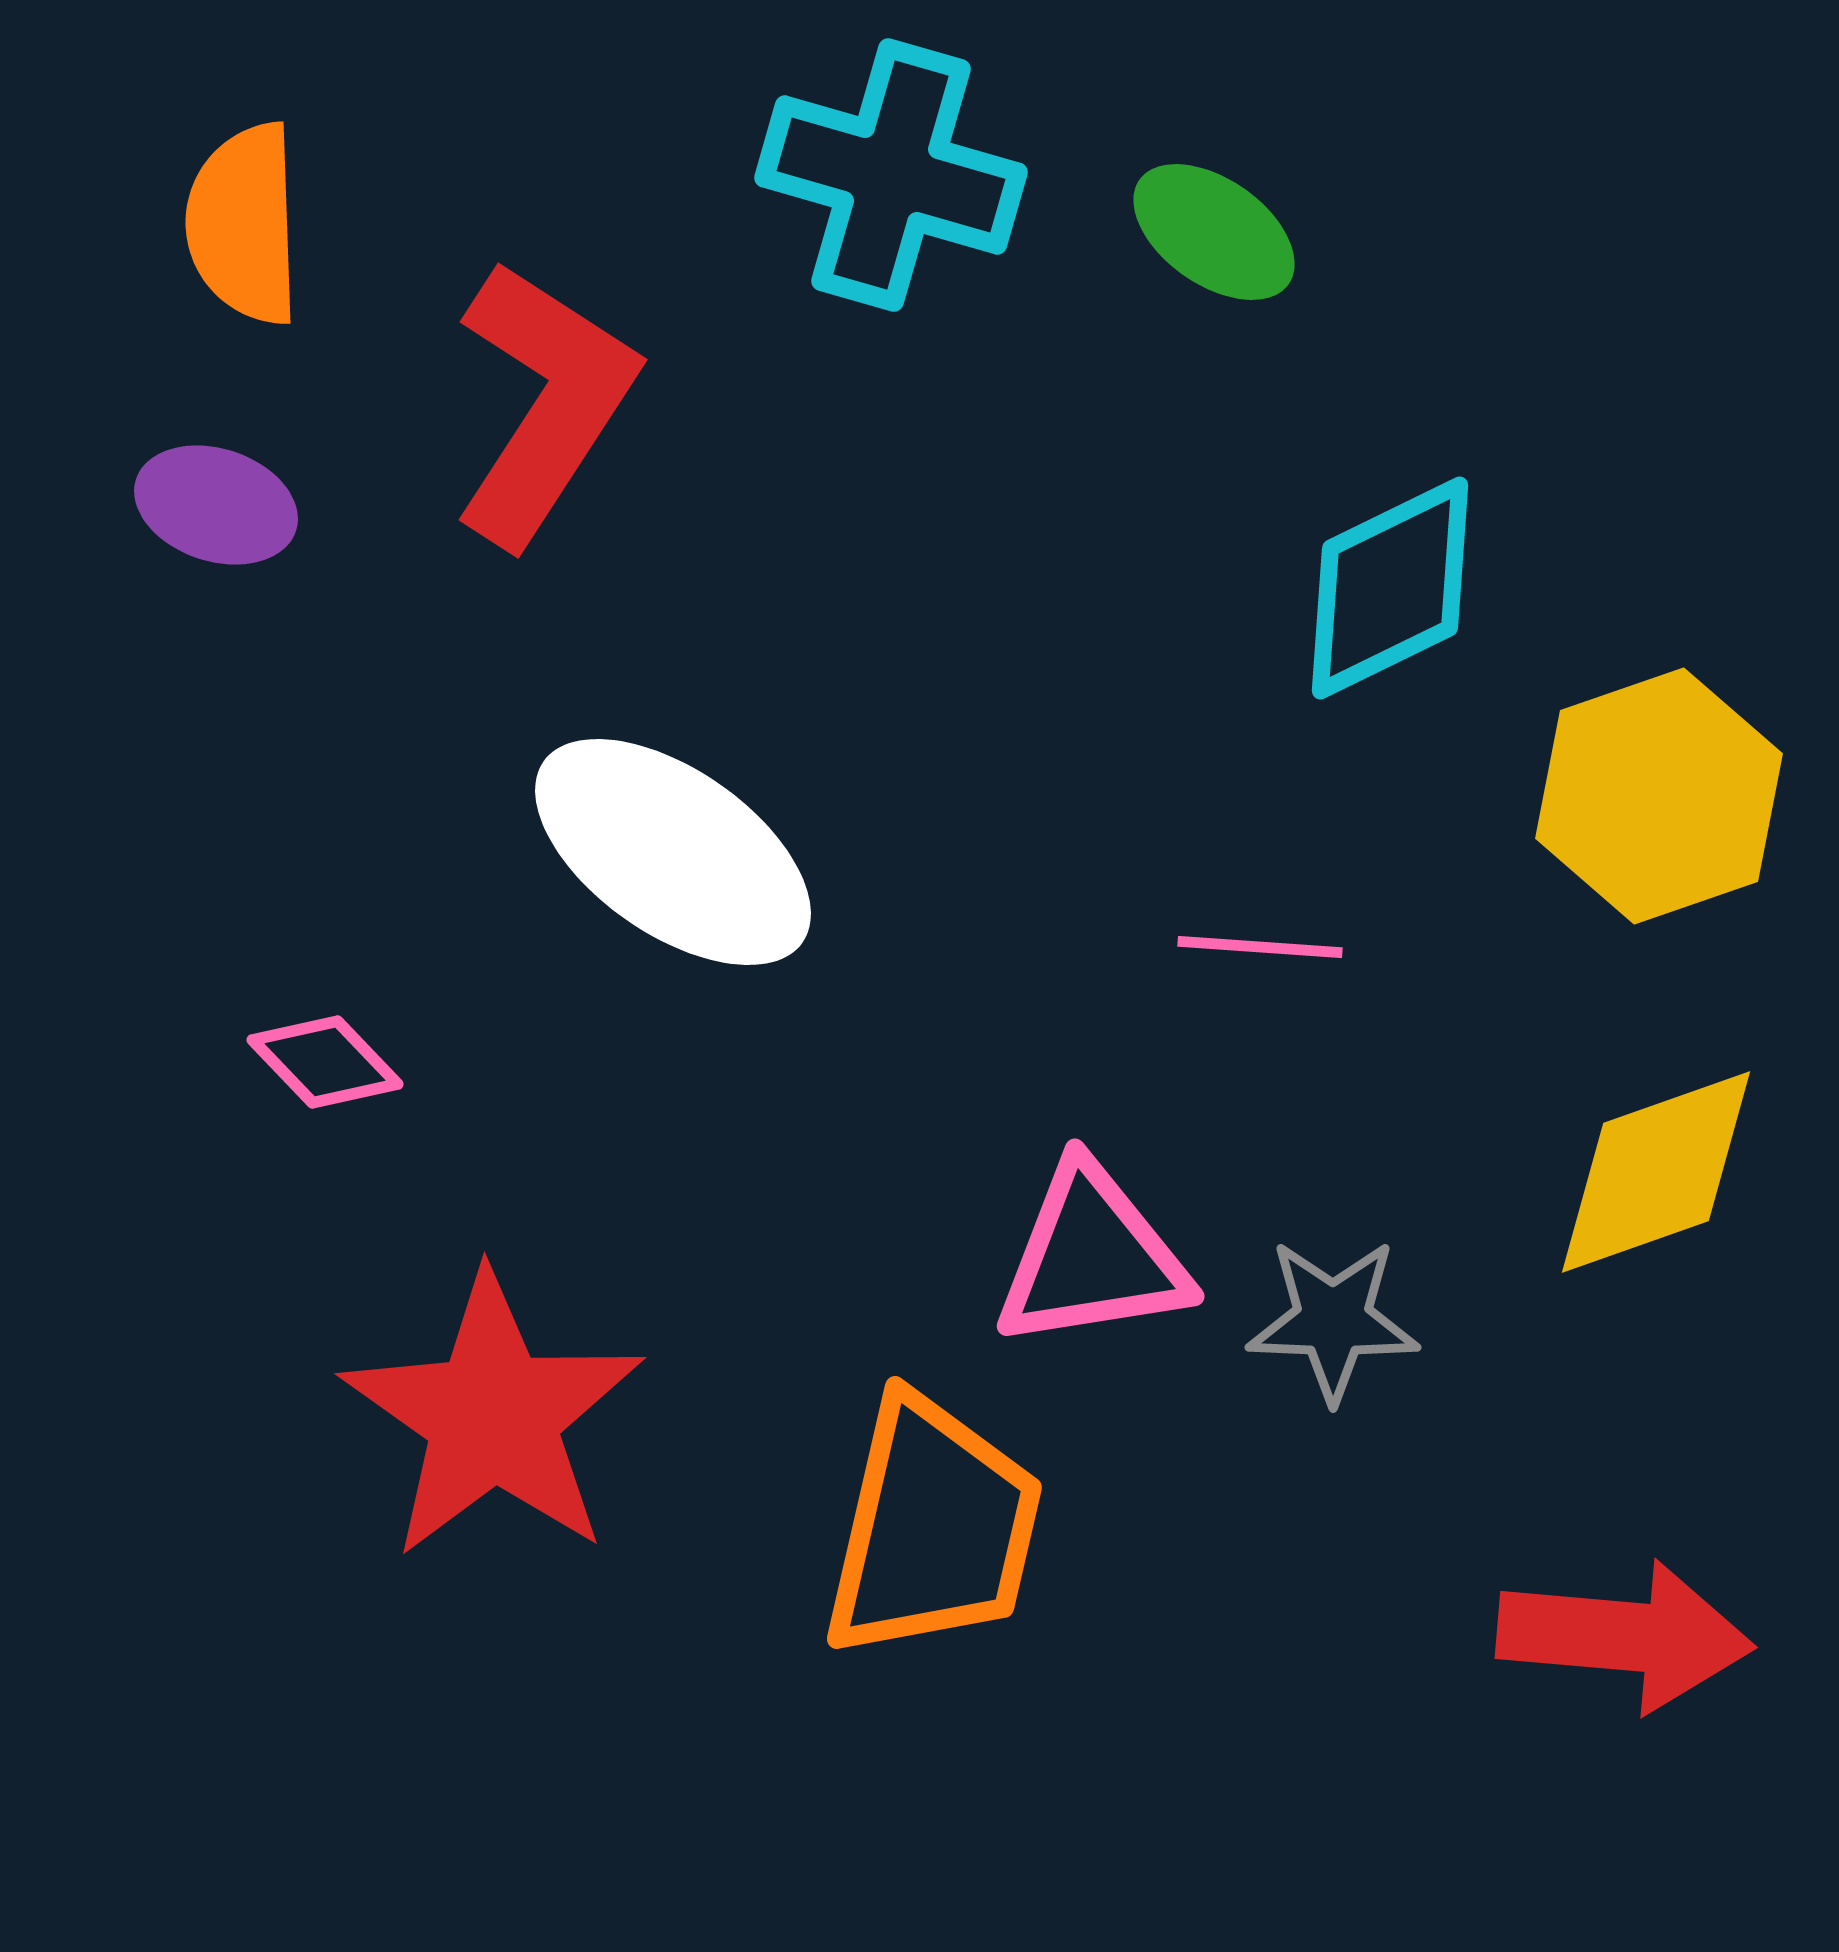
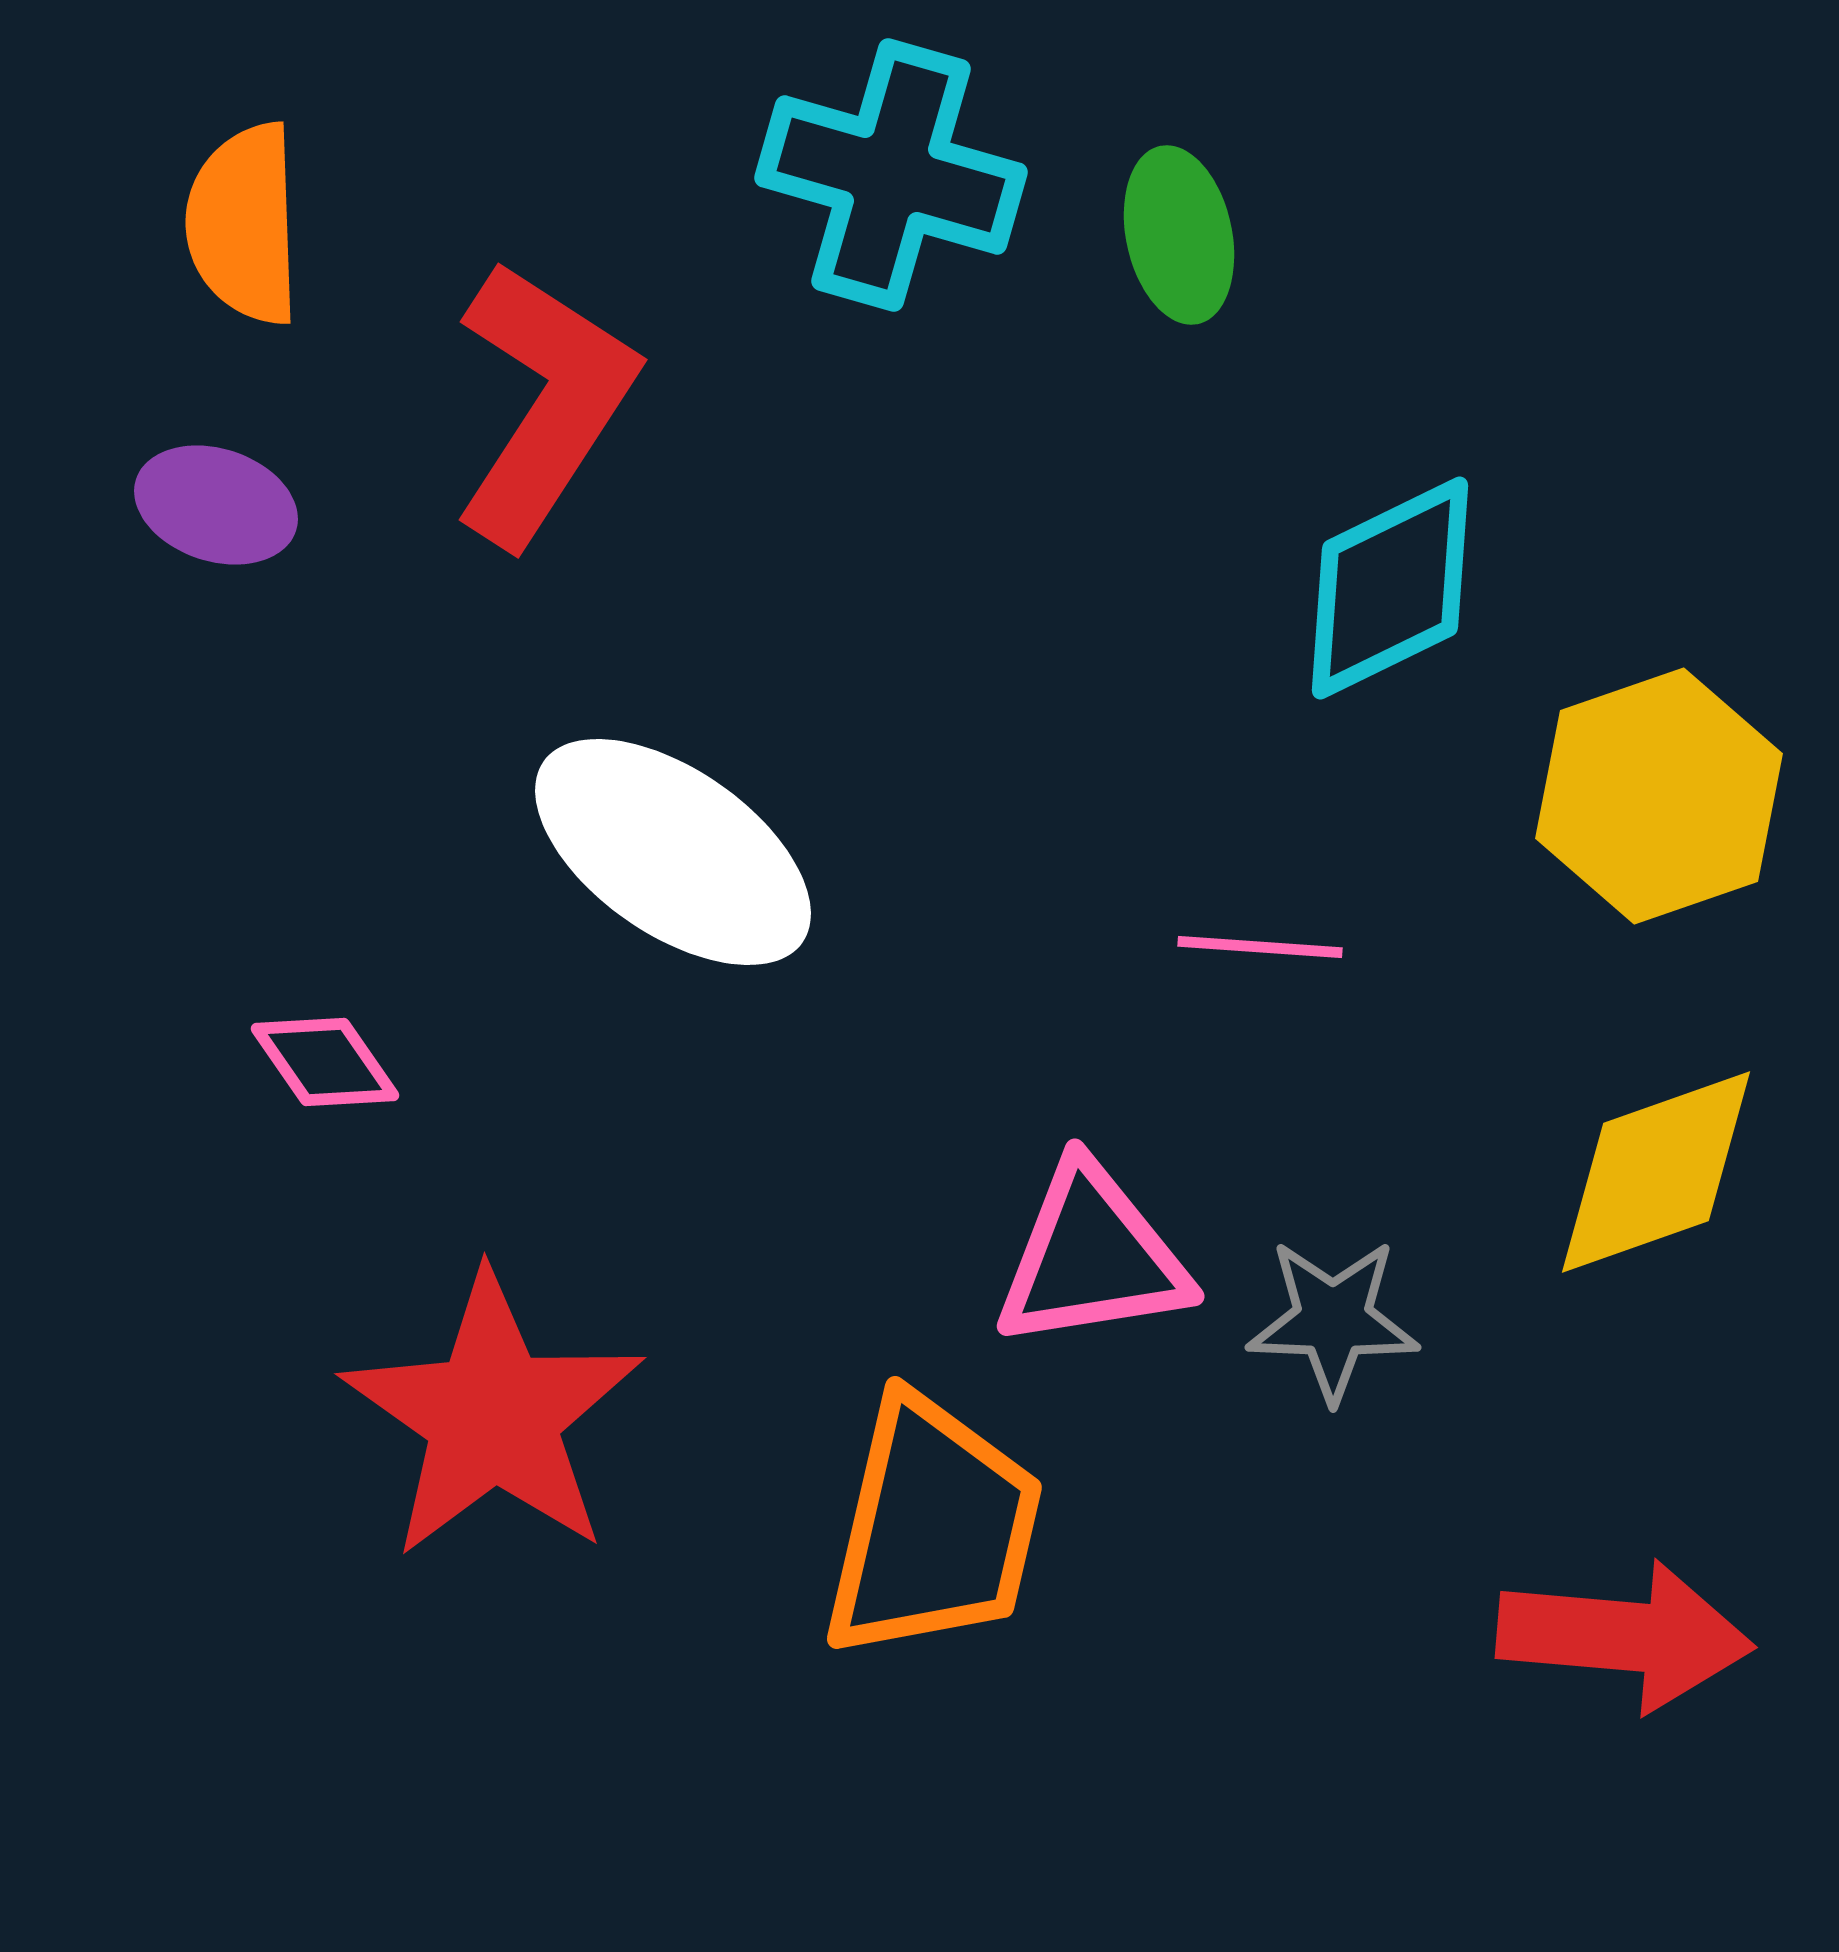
green ellipse: moved 35 px left, 3 px down; rotated 43 degrees clockwise
pink diamond: rotated 9 degrees clockwise
